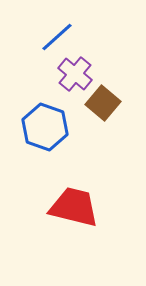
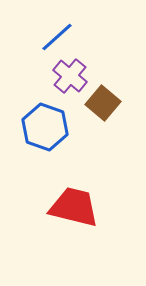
purple cross: moved 5 px left, 2 px down
